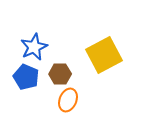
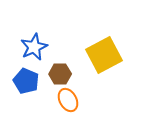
blue pentagon: moved 4 px down
orange ellipse: rotated 50 degrees counterclockwise
